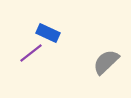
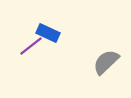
purple line: moved 7 px up
